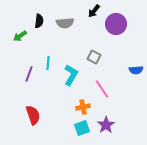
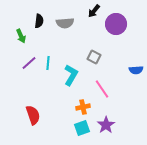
green arrow: moved 1 px right; rotated 80 degrees counterclockwise
purple line: moved 11 px up; rotated 28 degrees clockwise
